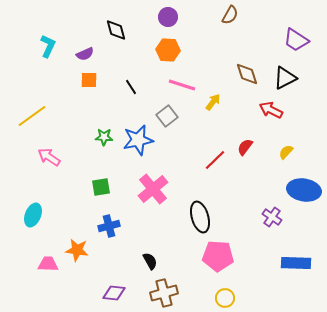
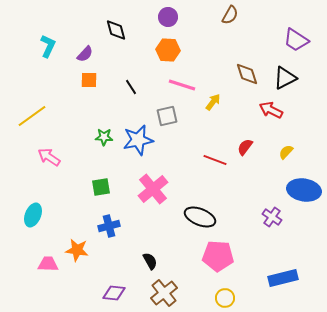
purple semicircle: rotated 24 degrees counterclockwise
gray square: rotated 25 degrees clockwise
red line: rotated 65 degrees clockwise
black ellipse: rotated 52 degrees counterclockwise
blue rectangle: moved 13 px left, 15 px down; rotated 16 degrees counterclockwise
brown cross: rotated 24 degrees counterclockwise
